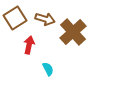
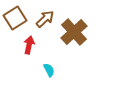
brown arrow: rotated 60 degrees counterclockwise
brown cross: moved 1 px right
cyan semicircle: moved 1 px right, 1 px down
